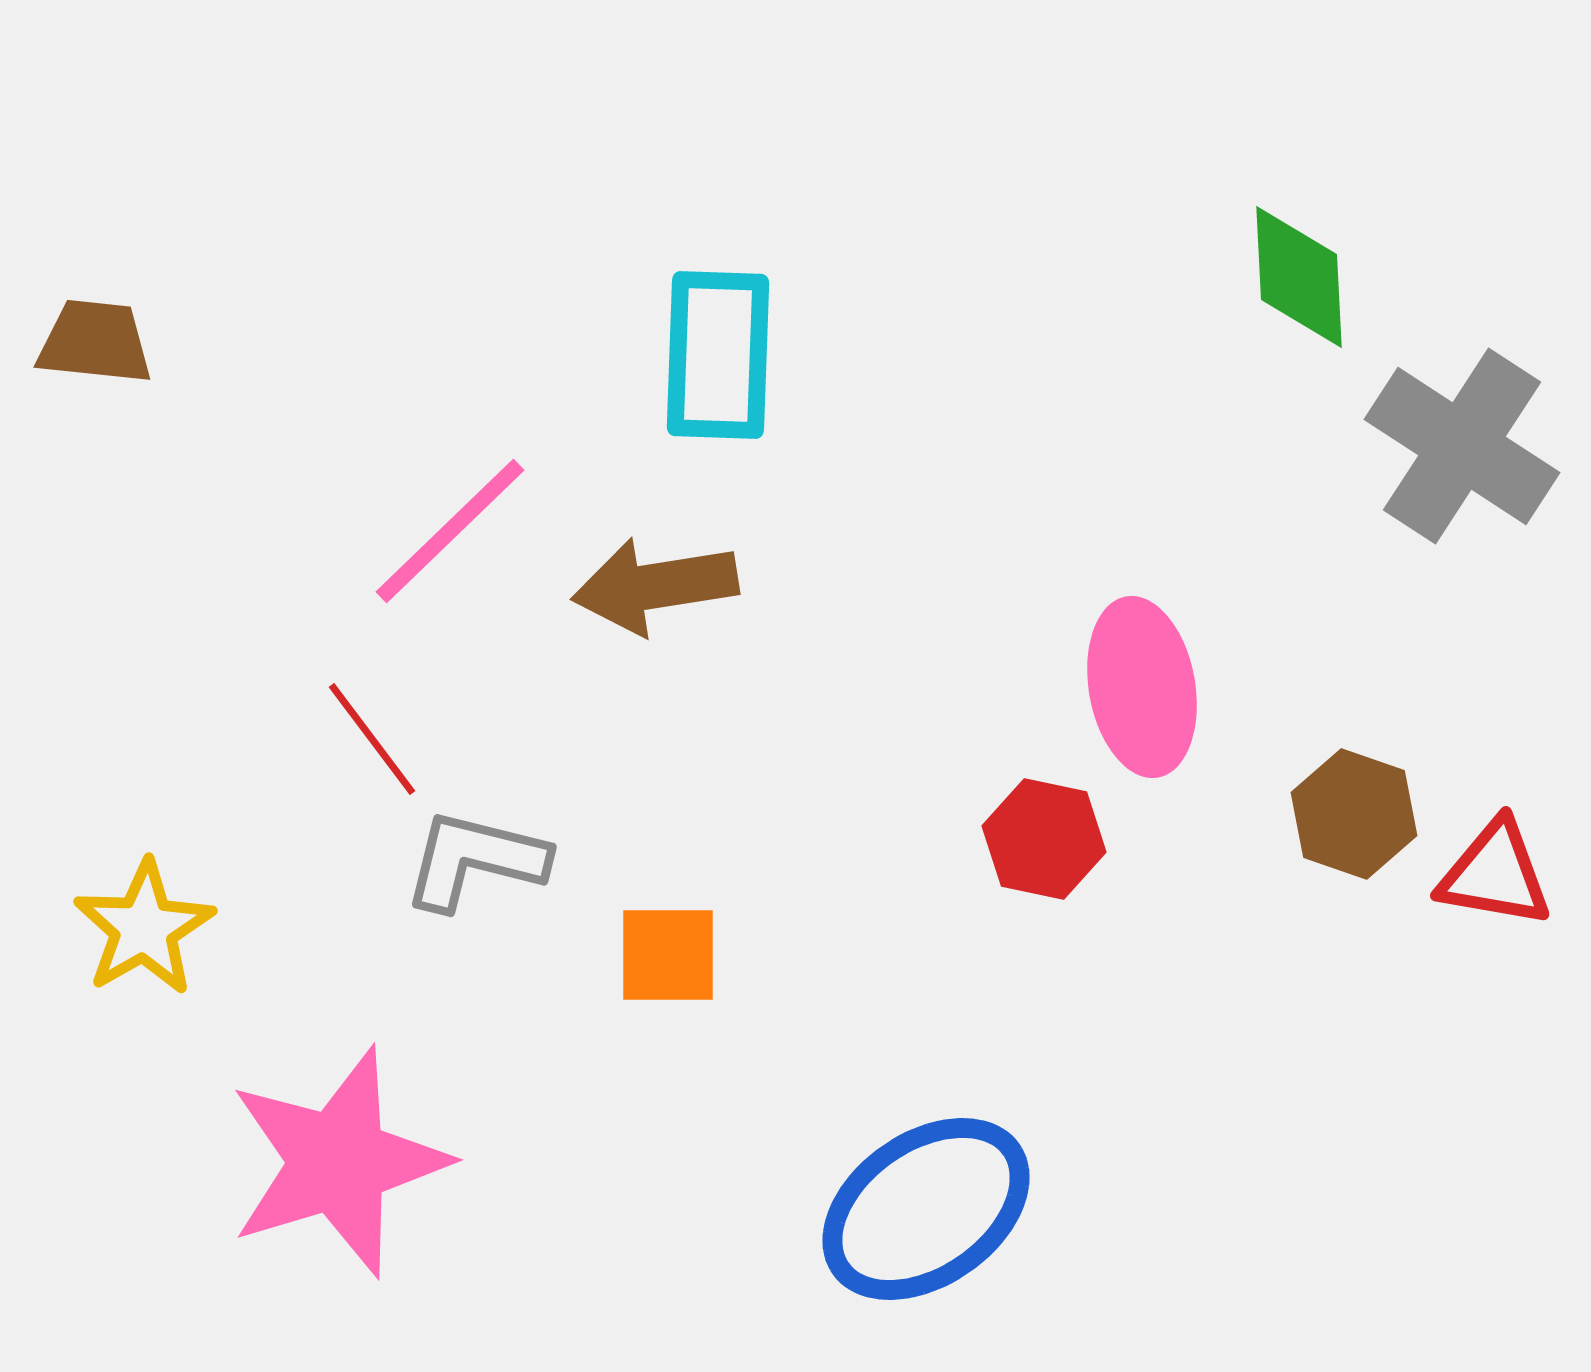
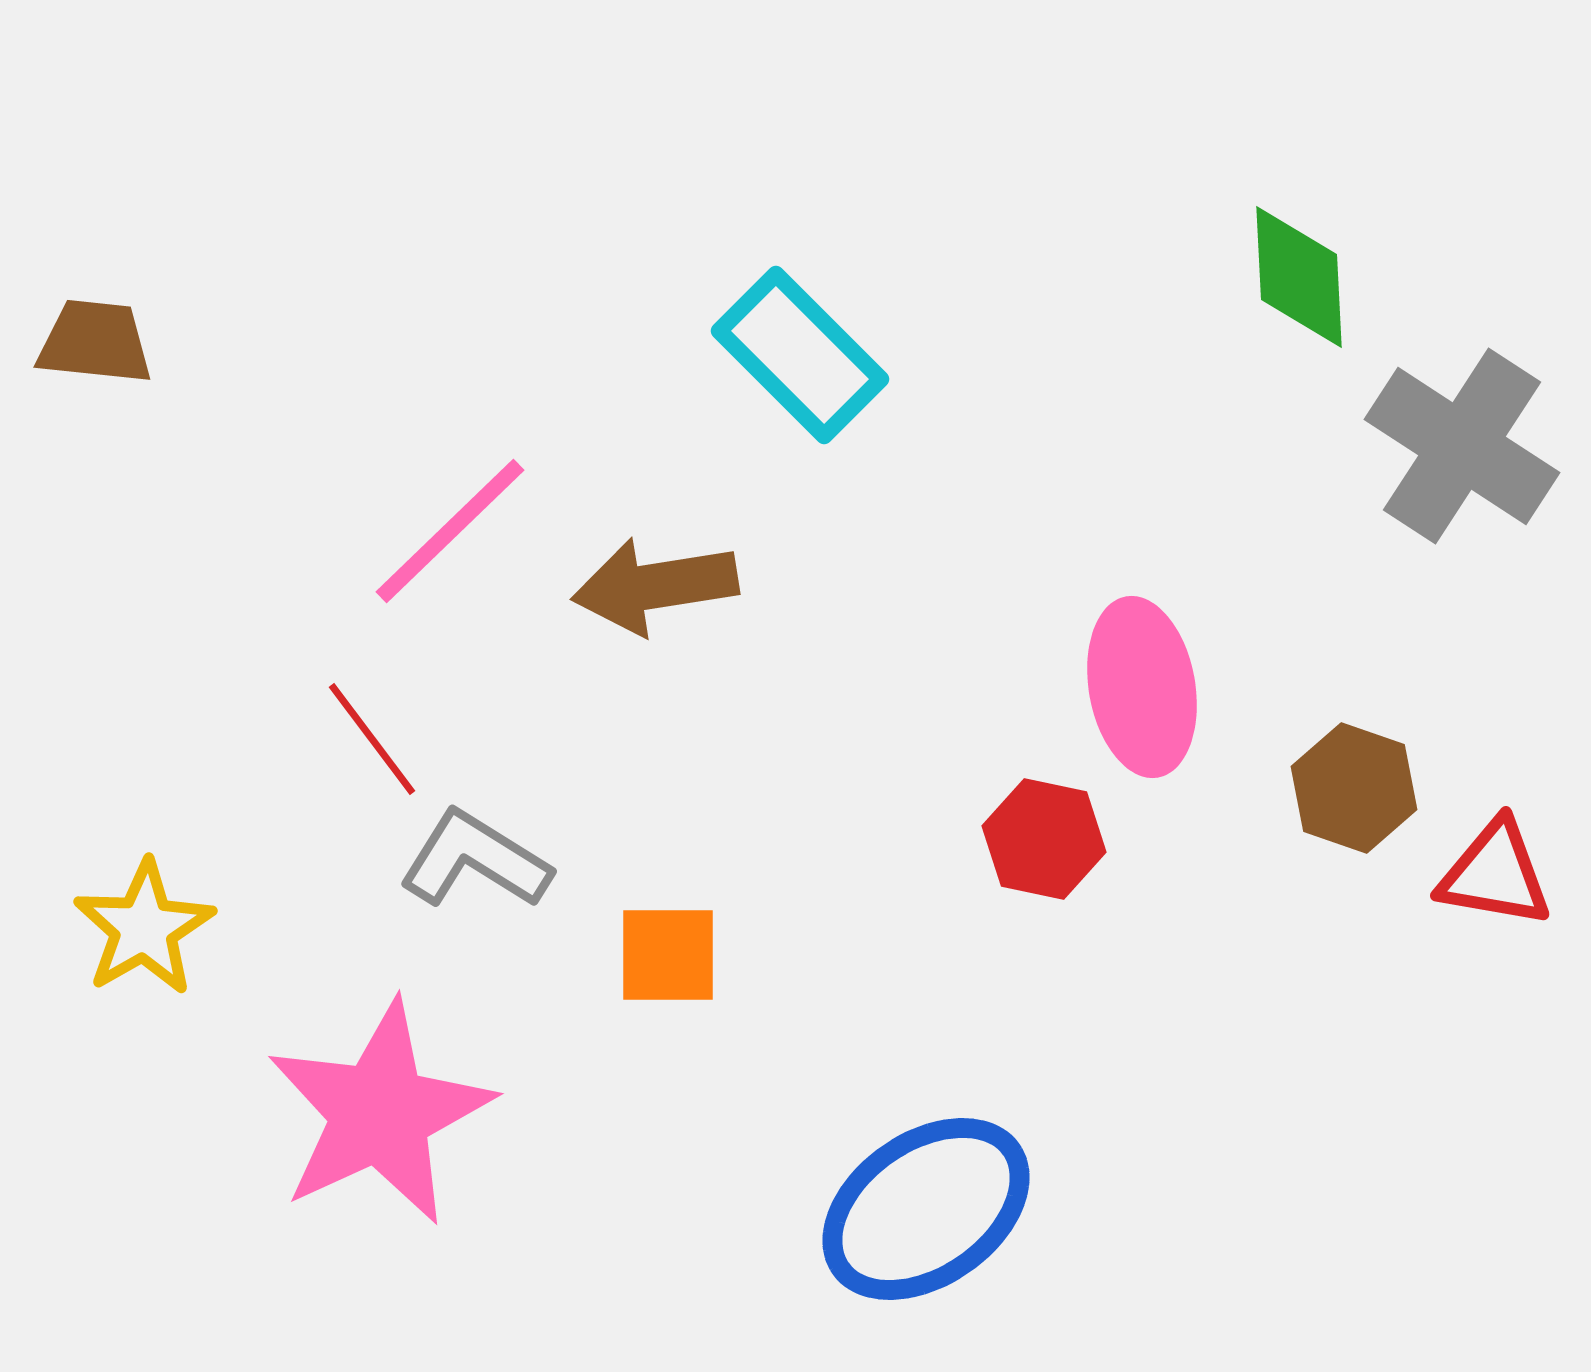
cyan rectangle: moved 82 px right; rotated 47 degrees counterclockwise
brown hexagon: moved 26 px up
gray L-shape: rotated 18 degrees clockwise
pink star: moved 42 px right, 49 px up; rotated 8 degrees counterclockwise
